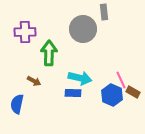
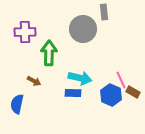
blue hexagon: moved 1 px left
